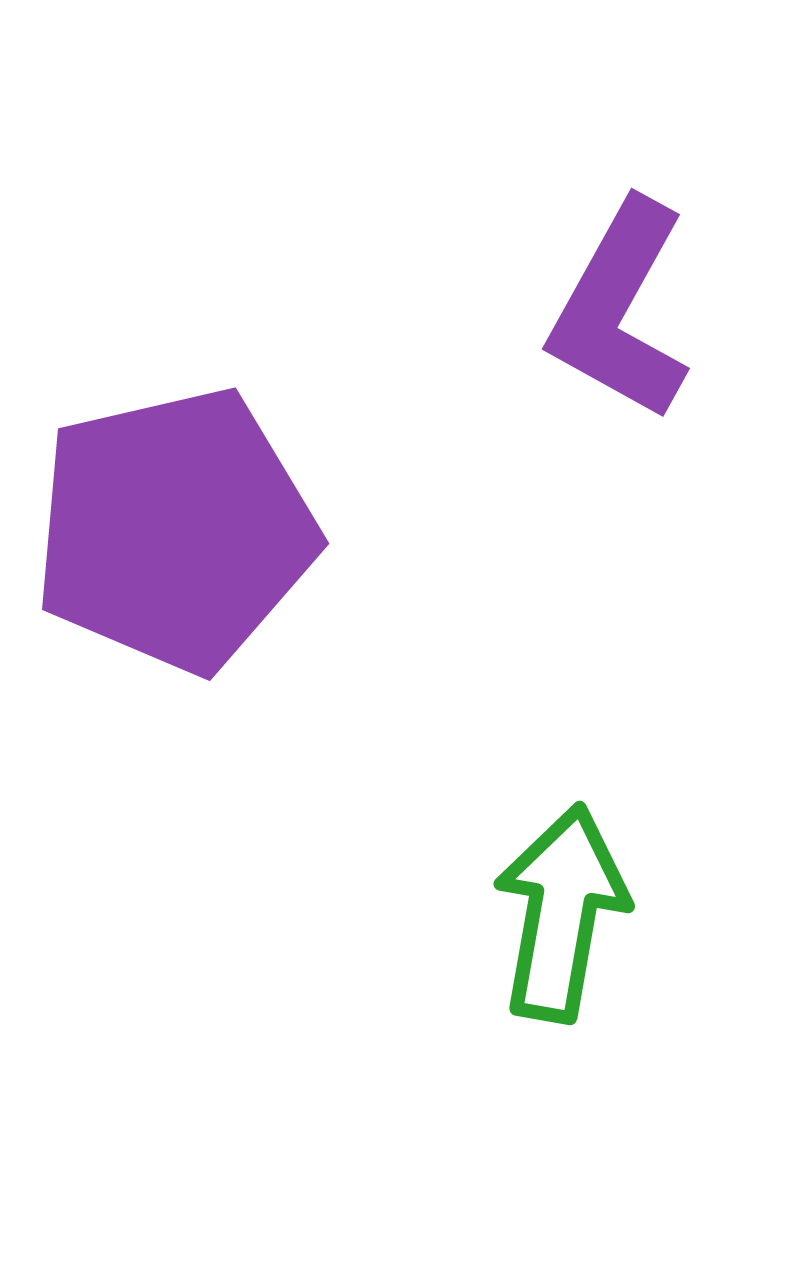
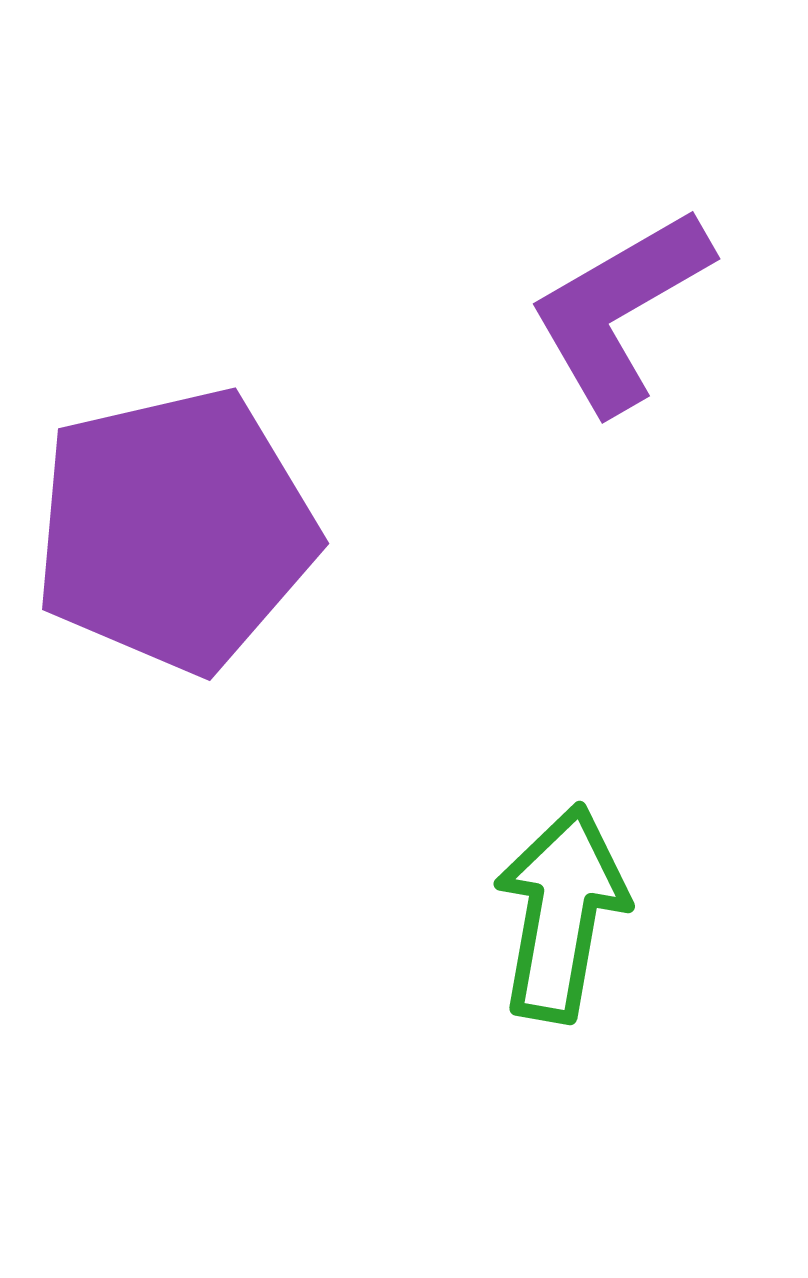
purple L-shape: rotated 31 degrees clockwise
